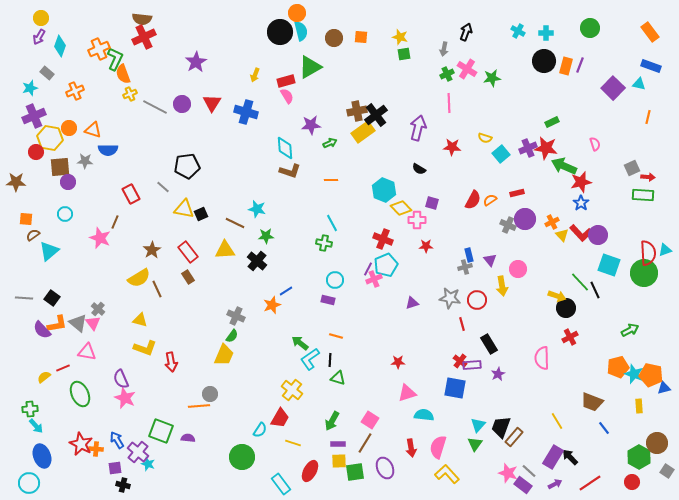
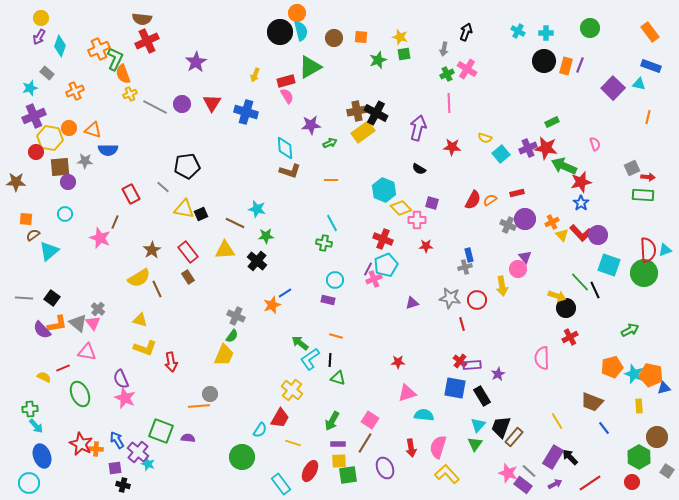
red cross at (144, 37): moved 3 px right, 4 px down
green star at (492, 78): moved 114 px left, 18 px up; rotated 12 degrees counterclockwise
black cross at (376, 115): moved 2 px up; rotated 25 degrees counterclockwise
red semicircle at (648, 253): moved 3 px up
purple triangle at (490, 260): moved 35 px right, 3 px up
blue line at (286, 291): moved 1 px left, 2 px down
black rectangle at (489, 344): moved 7 px left, 52 px down
orange pentagon at (618, 367): moved 6 px left
yellow semicircle at (44, 377): rotated 64 degrees clockwise
brown circle at (657, 443): moved 6 px up
green square at (355, 472): moved 7 px left, 3 px down
